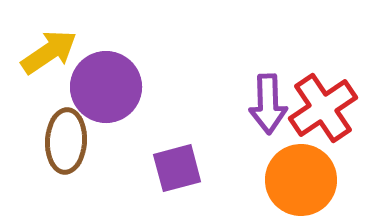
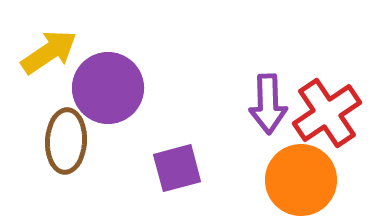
purple circle: moved 2 px right, 1 px down
red cross: moved 4 px right, 5 px down
